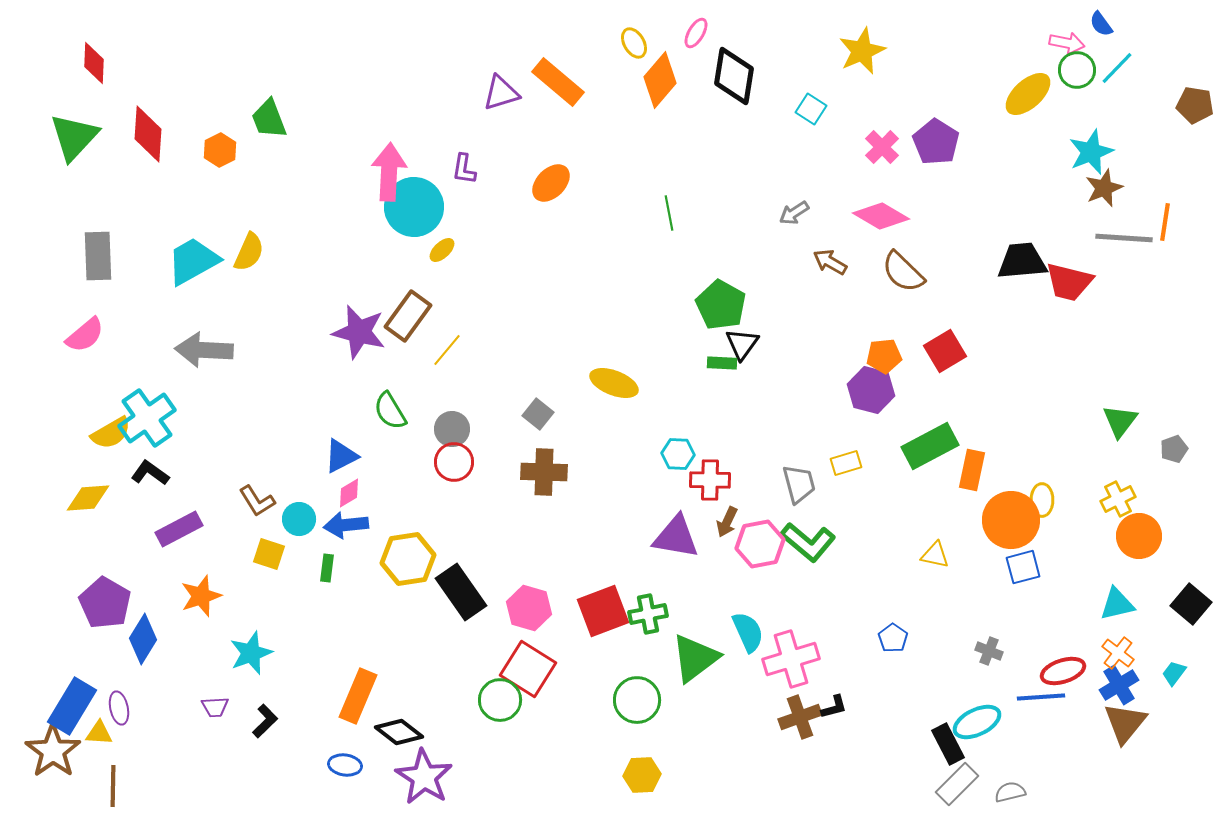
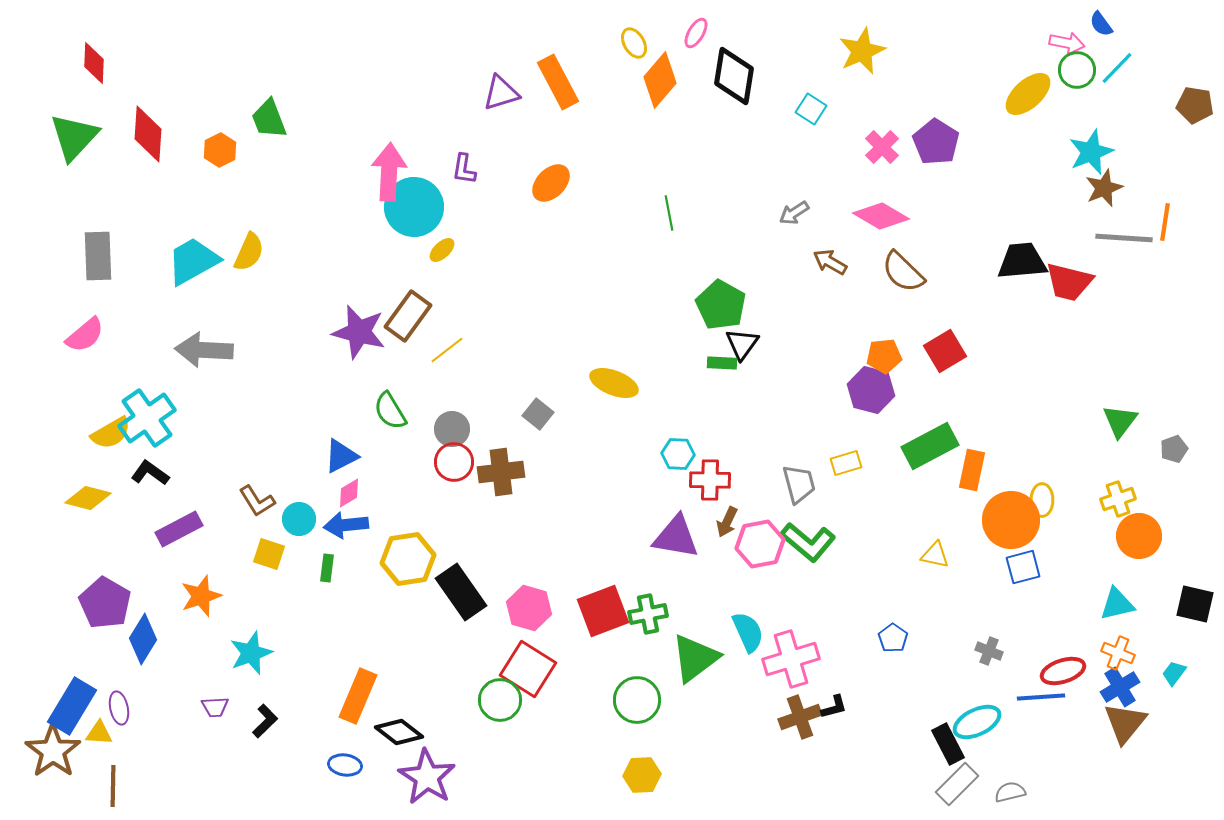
orange rectangle at (558, 82): rotated 22 degrees clockwise
yellow line at (447, 350): rotated 12 degrees clockwise
brown cross at (544, 472): moved 43 px left; rotated 9 degrees counterclockwise
yellow diamond at (88, 498): rotated 18 degrees clockwise
yellow cross at (1118, 499): rotated 8 degrees clockwise
black square at (1191, 604): moved 4 px right; rotated 27 degrees counterclockwise
orange cross at (1118, 653): rotated 16 degrees counterclockwise
blue cross at (1119, 685): moved 1 px right, 2 px down
purple star at (424, 777): moved 3 px right
